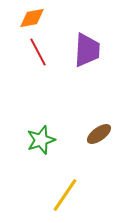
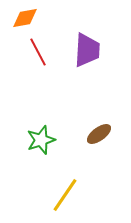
orange diamond: moved 7 px left
